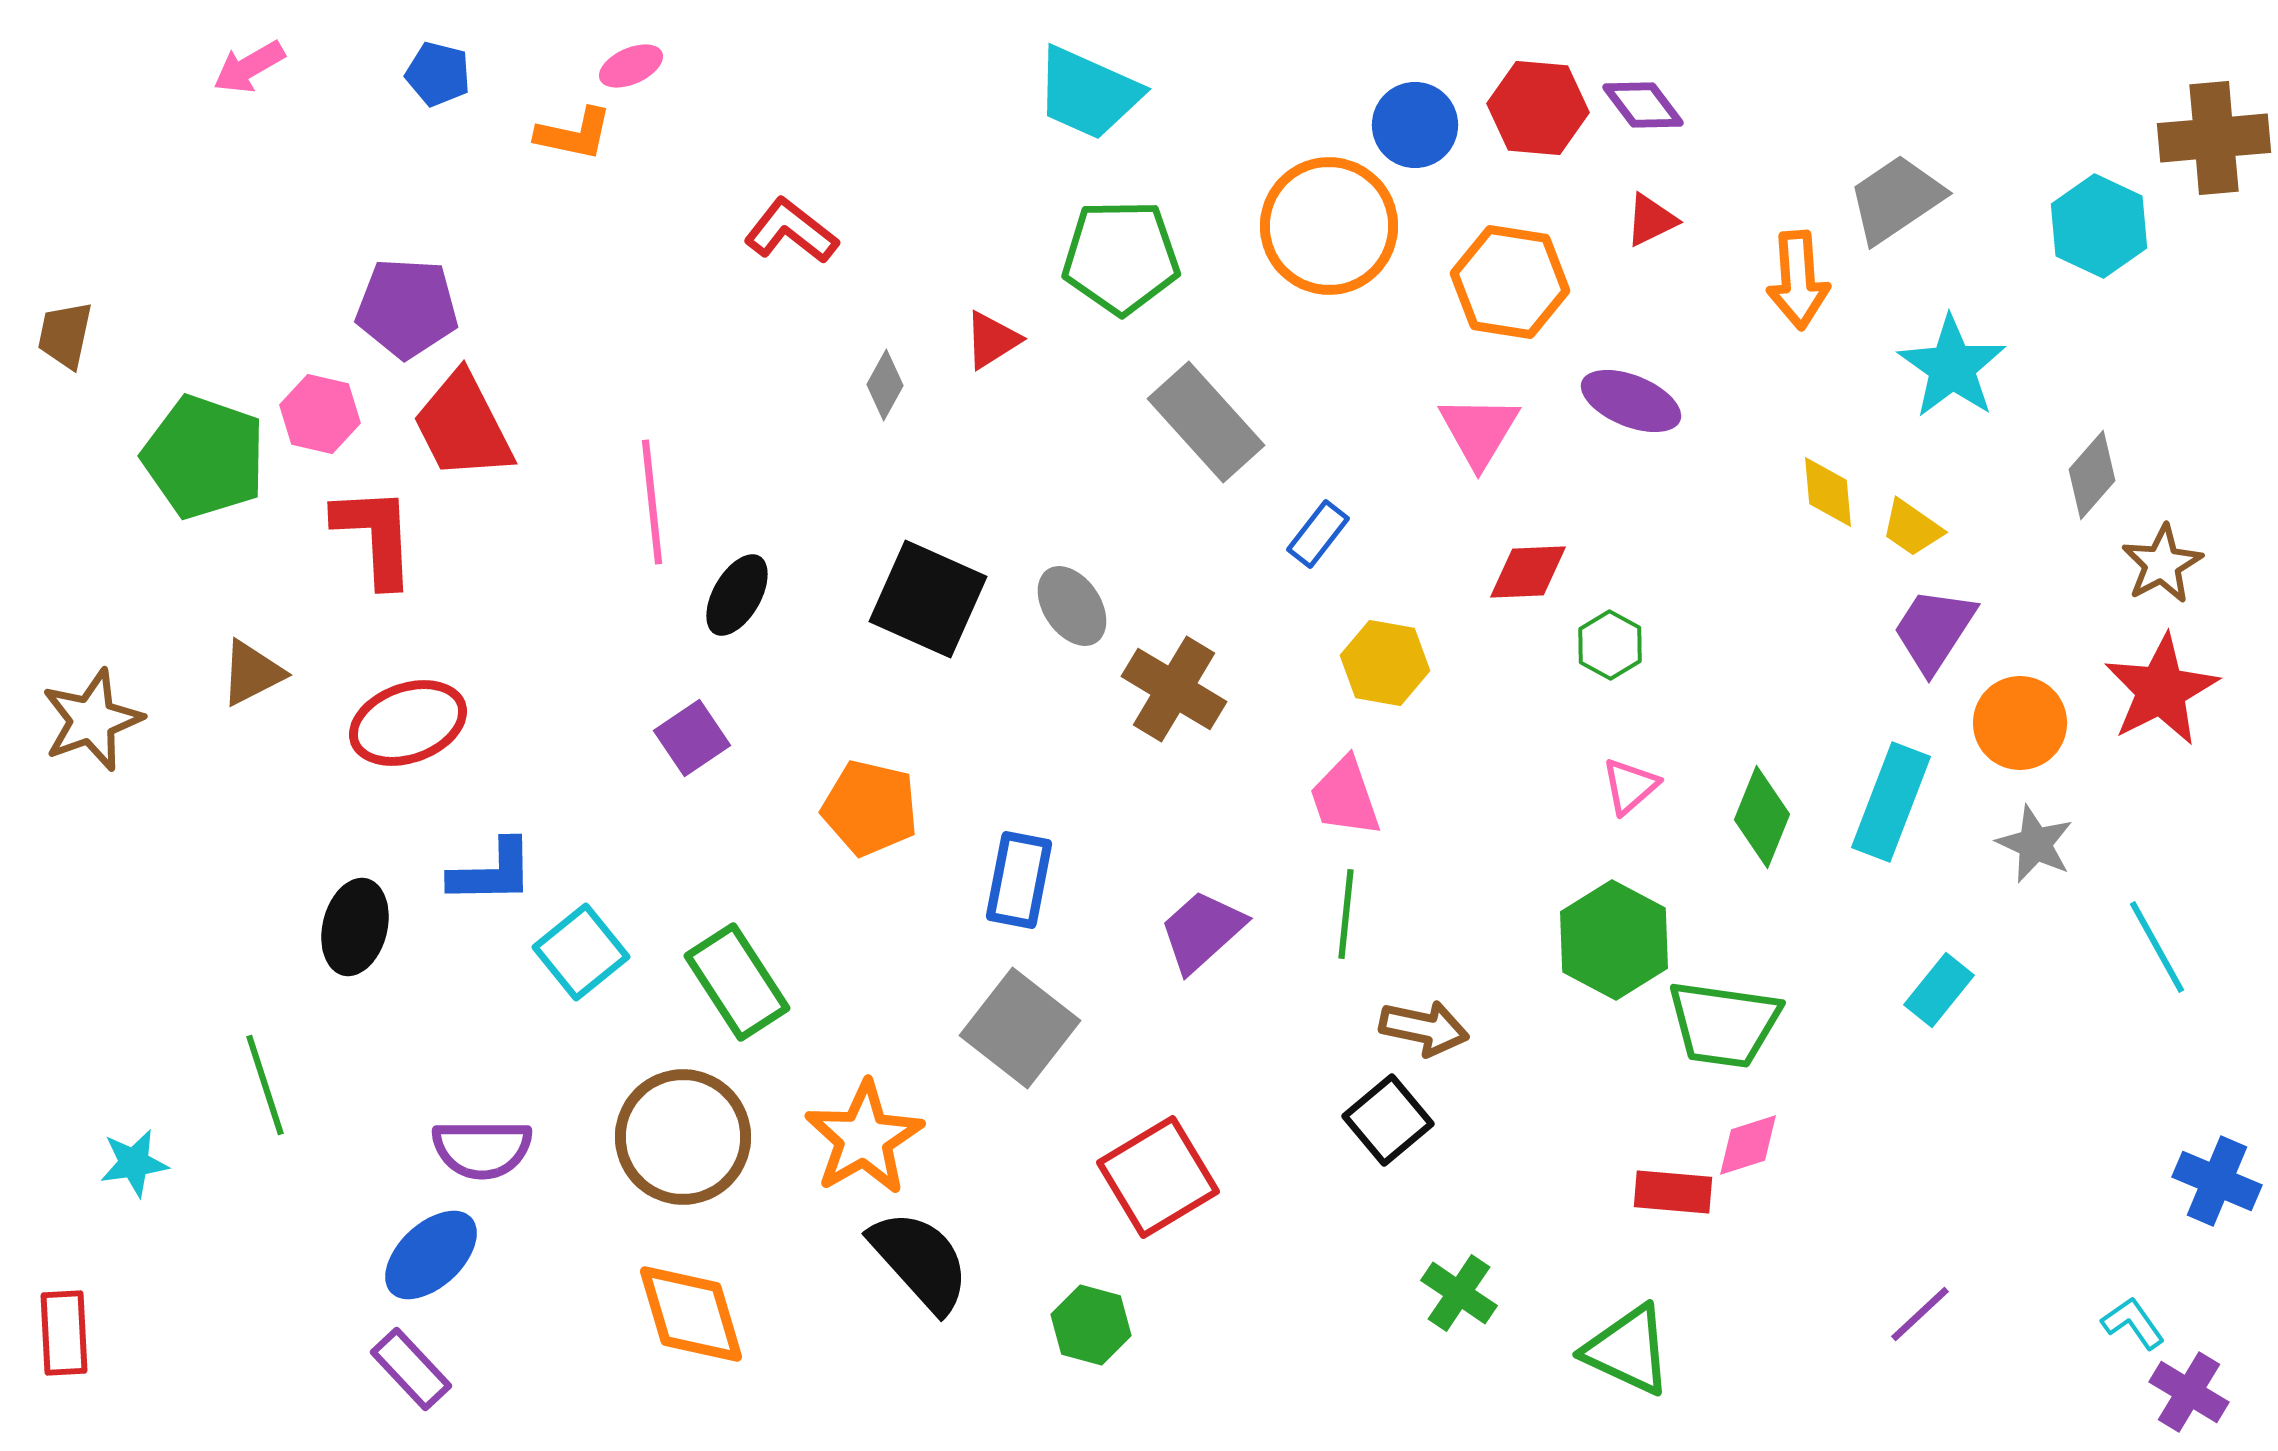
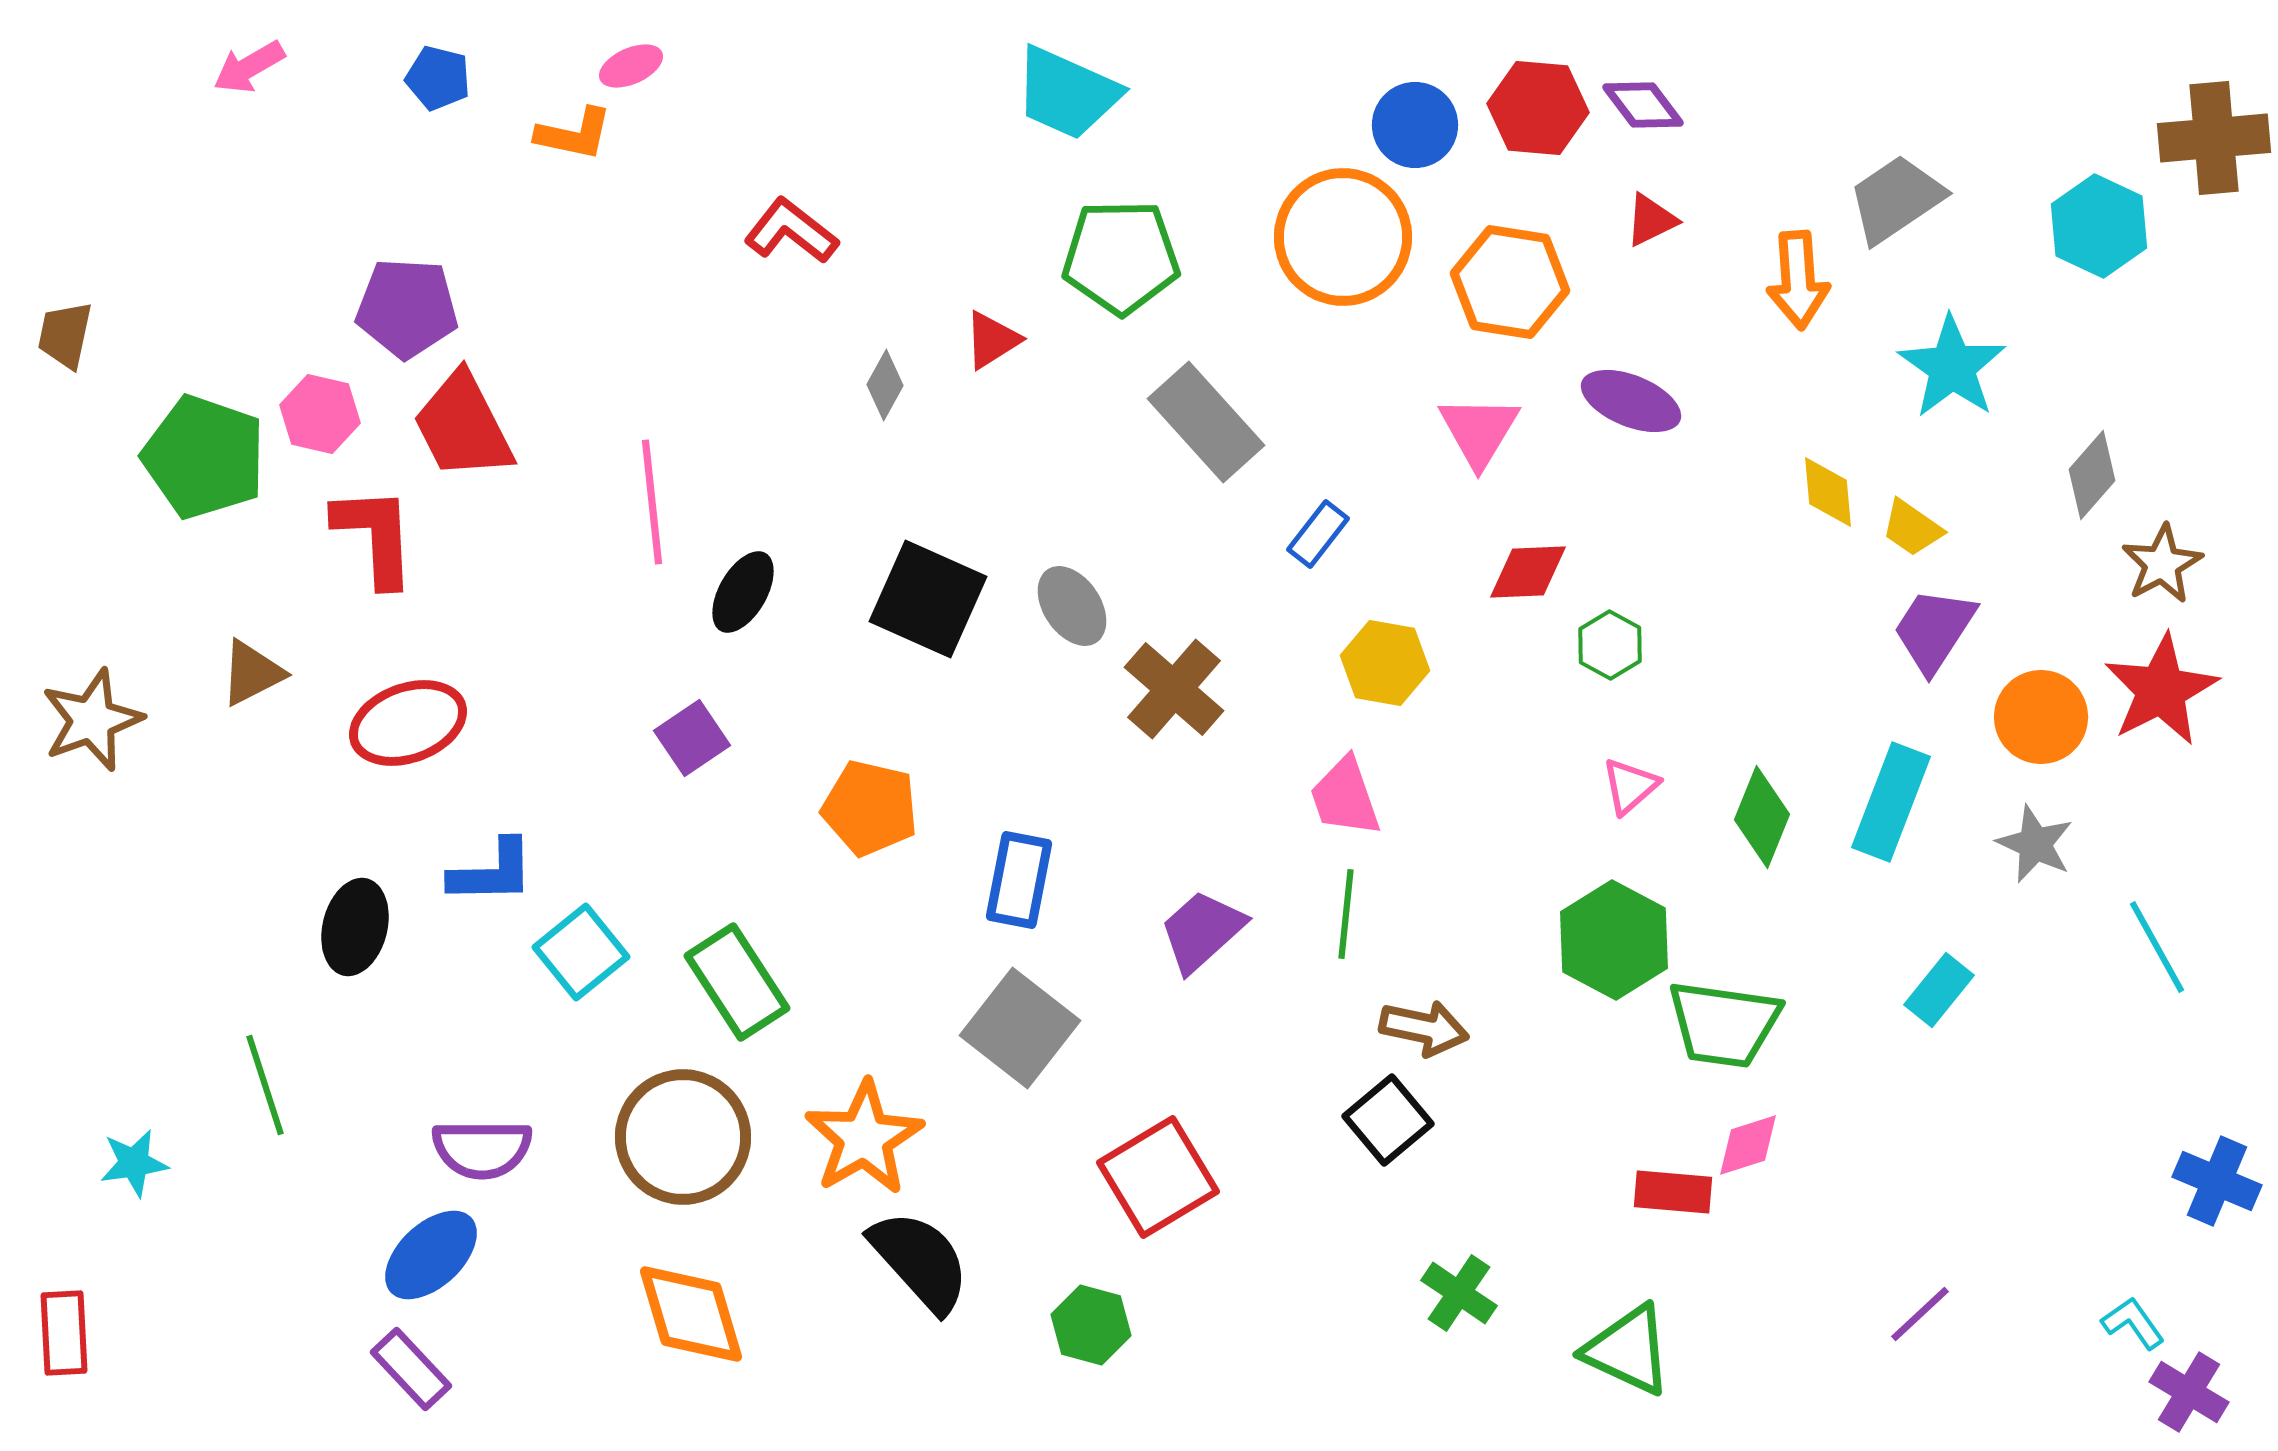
blue pentagon at (438, 74): moved 4 px down
cyan trapezoid at (1088, 93): moved 21 px left
orange circle at (1329, 226): moved 14 px right, 11 px down
black ellipse at (737, 595): moved 6 px right, 3 px up
brown cross at (1174, 689): rotated 10 degrees clockwise
orange circle at (2020, 723): moved 21 px right, 6 px up
